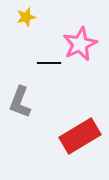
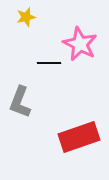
pink star: rotated 20 degrees counterclockwise
red rectangle: moved 1 px left, 1 px down; rotated 12 degrees clockwise
